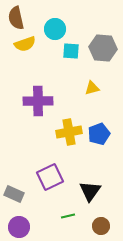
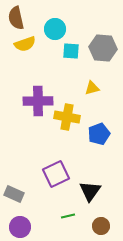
yellow cross: moved 2 px left, 15 px up; rotated 20 degrees clockwise
purple square: moved 6 px right, 3 px up
purple circle: moved 1 px right
